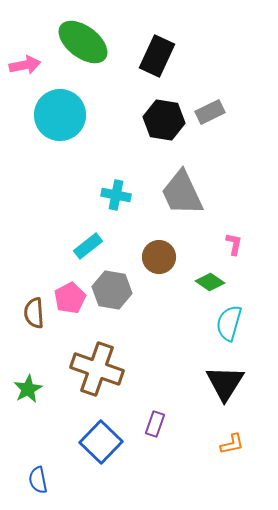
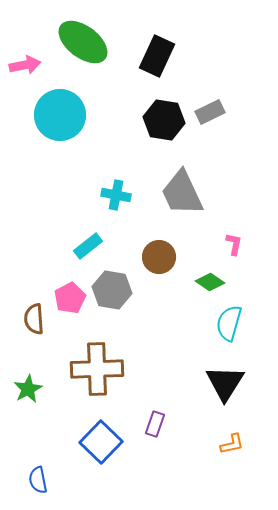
brown semicircle: moved 6 px down
brown cross: rotated 21 degrees counterclockwise
